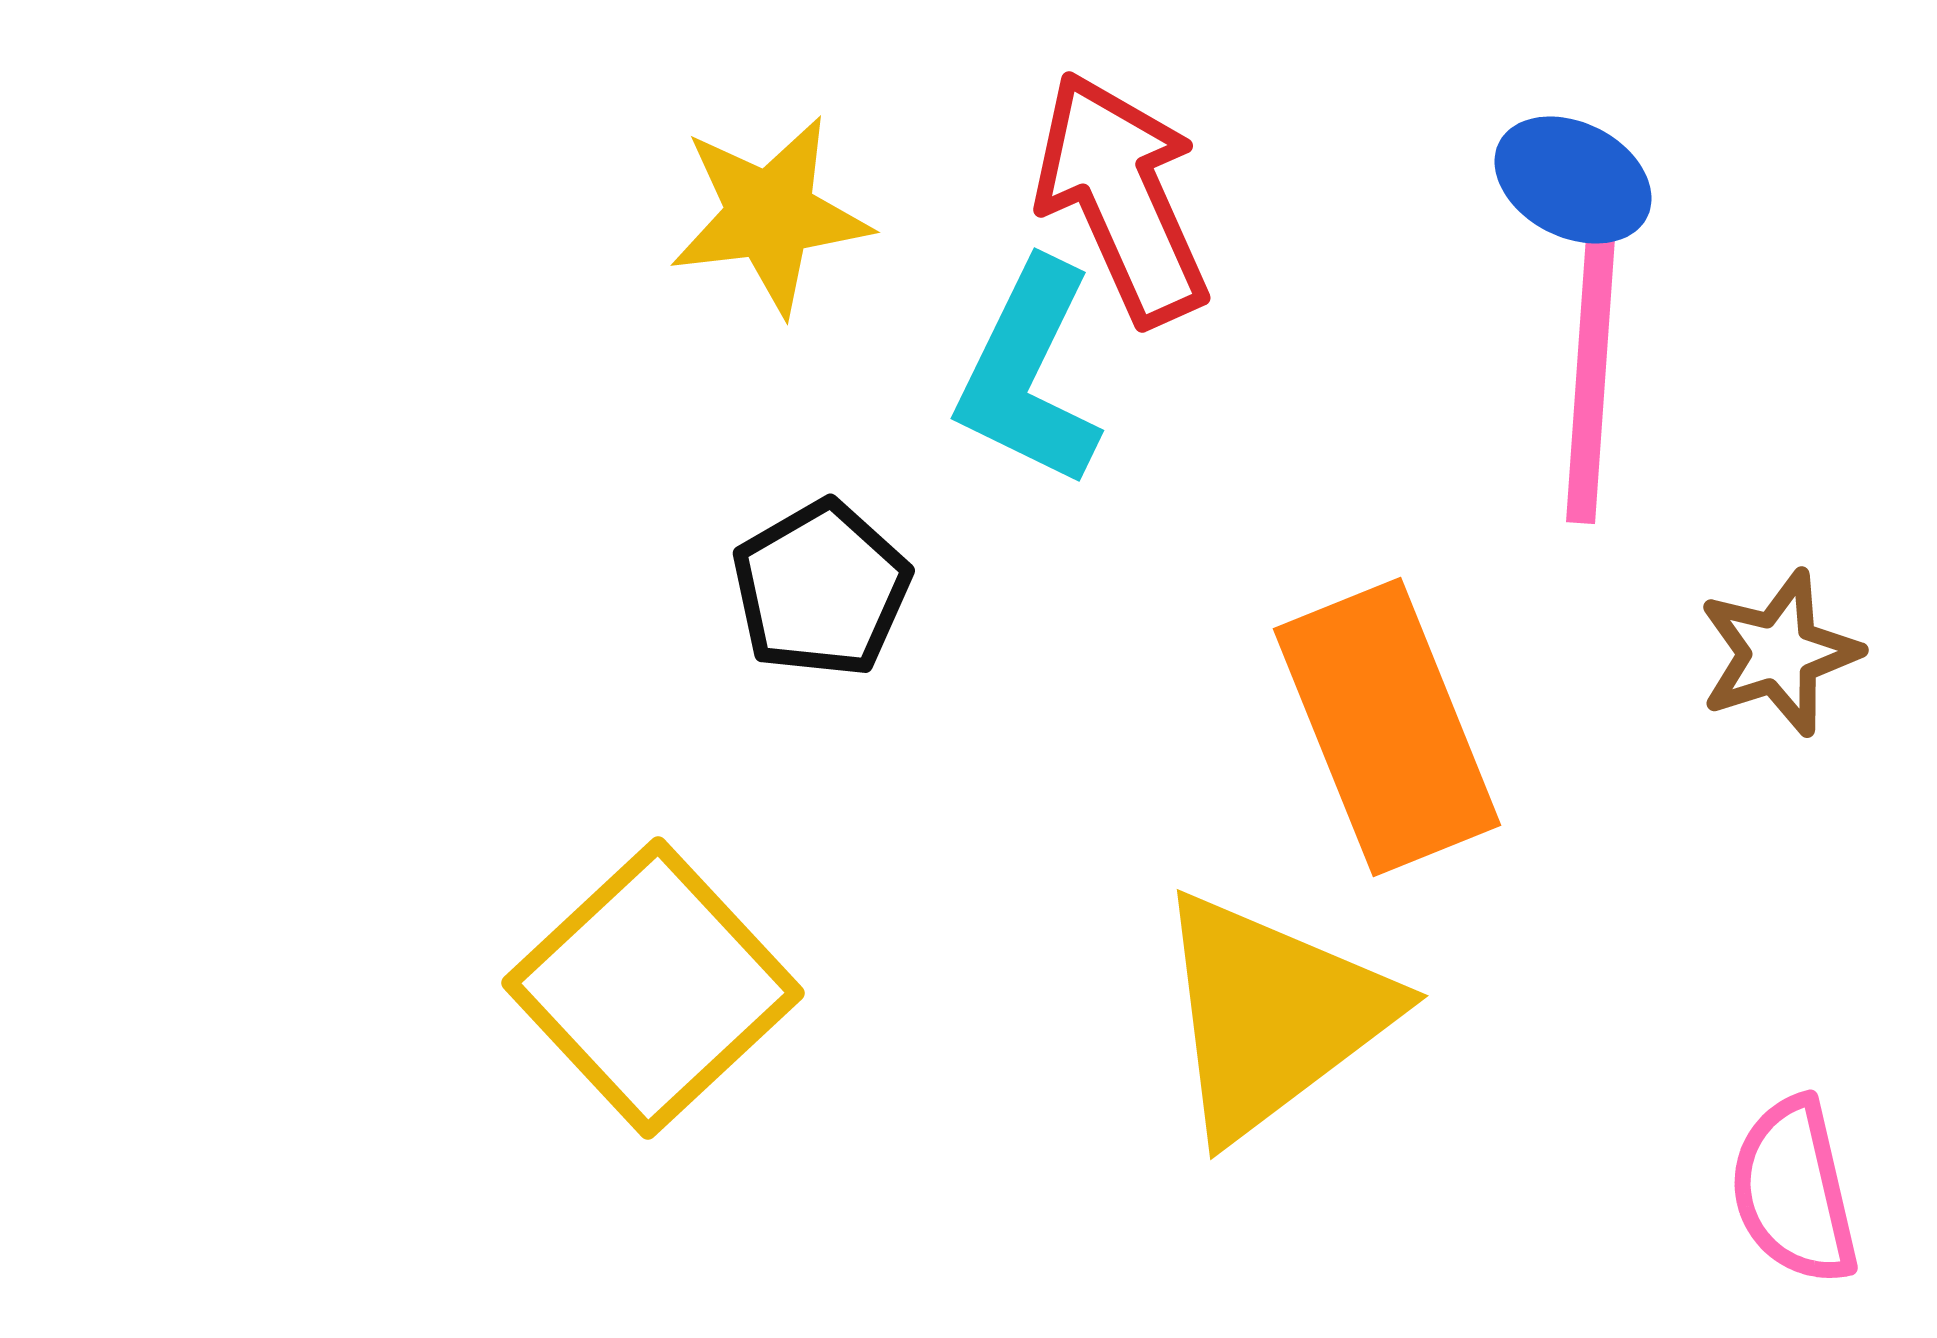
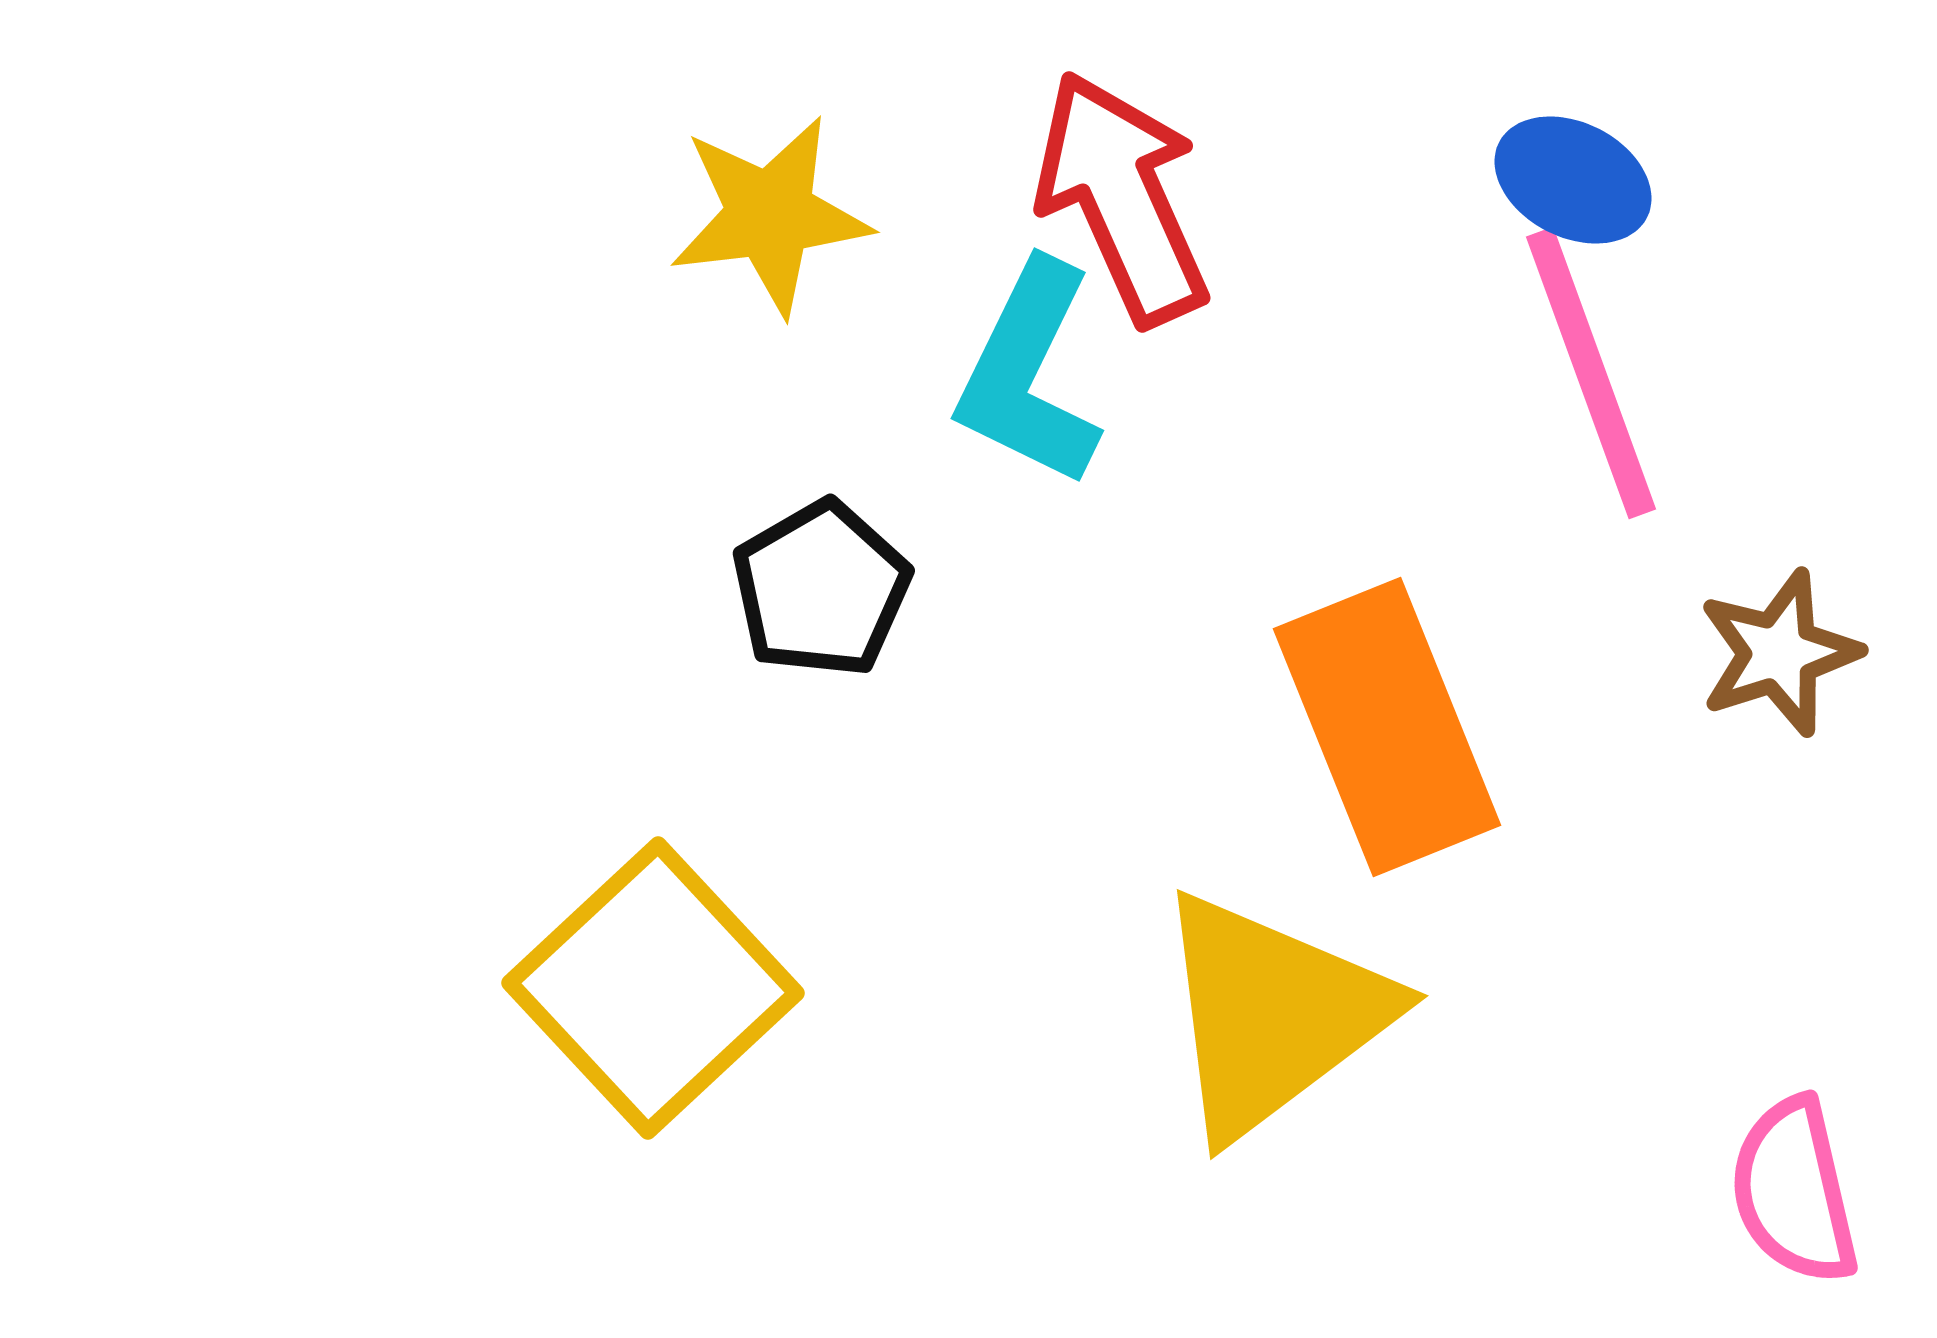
pink line: rotated 24 degrees counterclockwise
